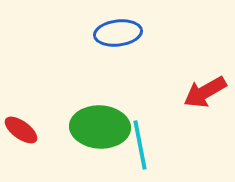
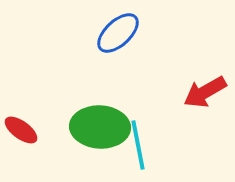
blue ellipse: rotated 36 degrees counterclockwise
cyan line: moved 2 px left
